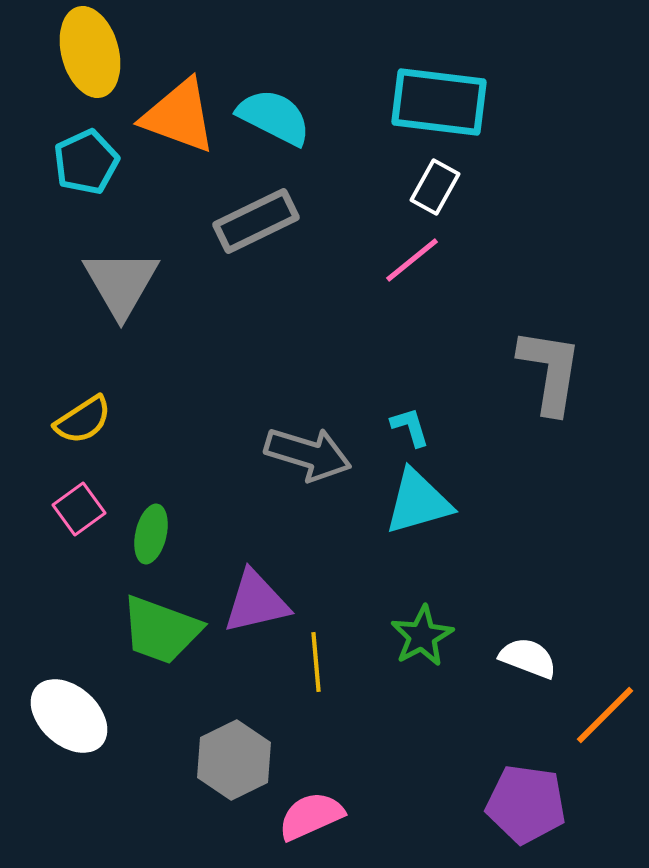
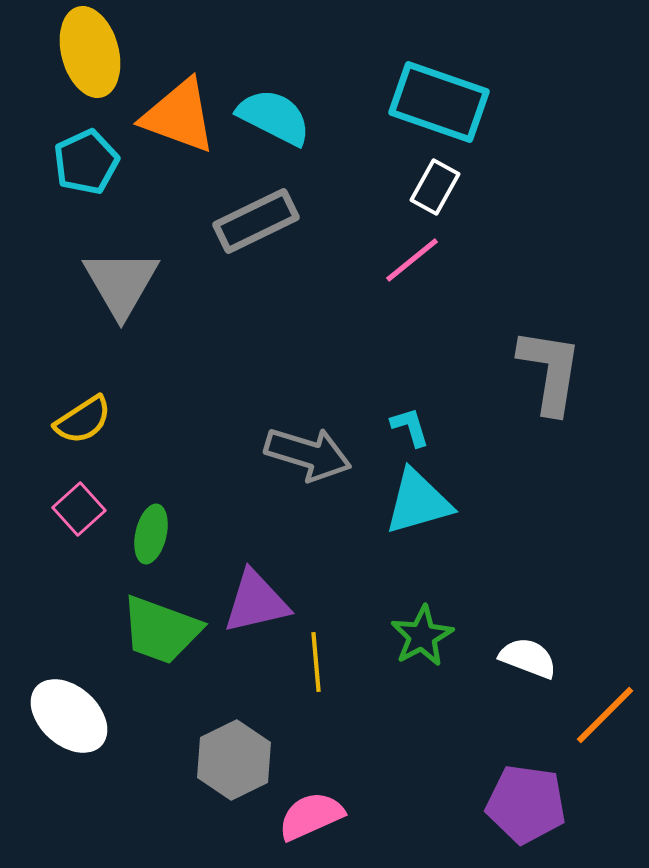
cyan rectangle: rotated 12 degrees clockwise
pink square: rotated 6 degrees counterclockwise
